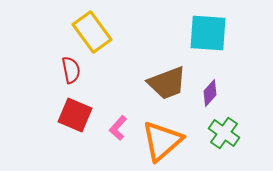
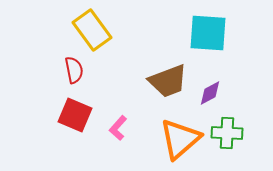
yellow rectangle: moved 2 px up
red semicircle: moved 3 px right
brown trapezoid: moved 1 px right, 2 px up
purple diamond: rotated 20 degrees clockwise
green cross: moved 3 px right; rotated 32 degrees counterclockwise
orange triangle: moved 18 px right, 2 px up
